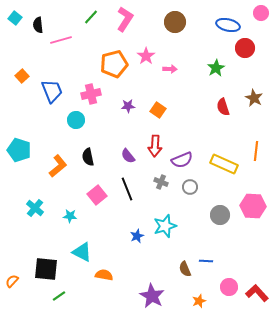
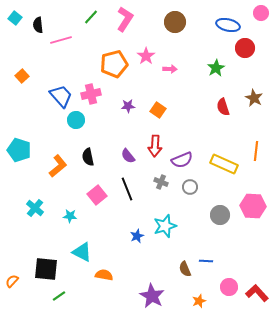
blue trapezoid at (52, 91): moved 9 px right, 5 px down; rotated 20 degrees counterclockwise
